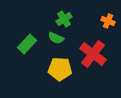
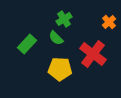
orange cross: moved 1 px right, 1 px down; rotated 24 degrees clockwise
green semicircle: rotated 21 degrees clockwise
